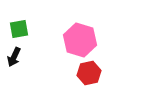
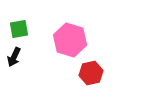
pink hexagon: moved 10 px left
red hexagon: moved 2 px right
